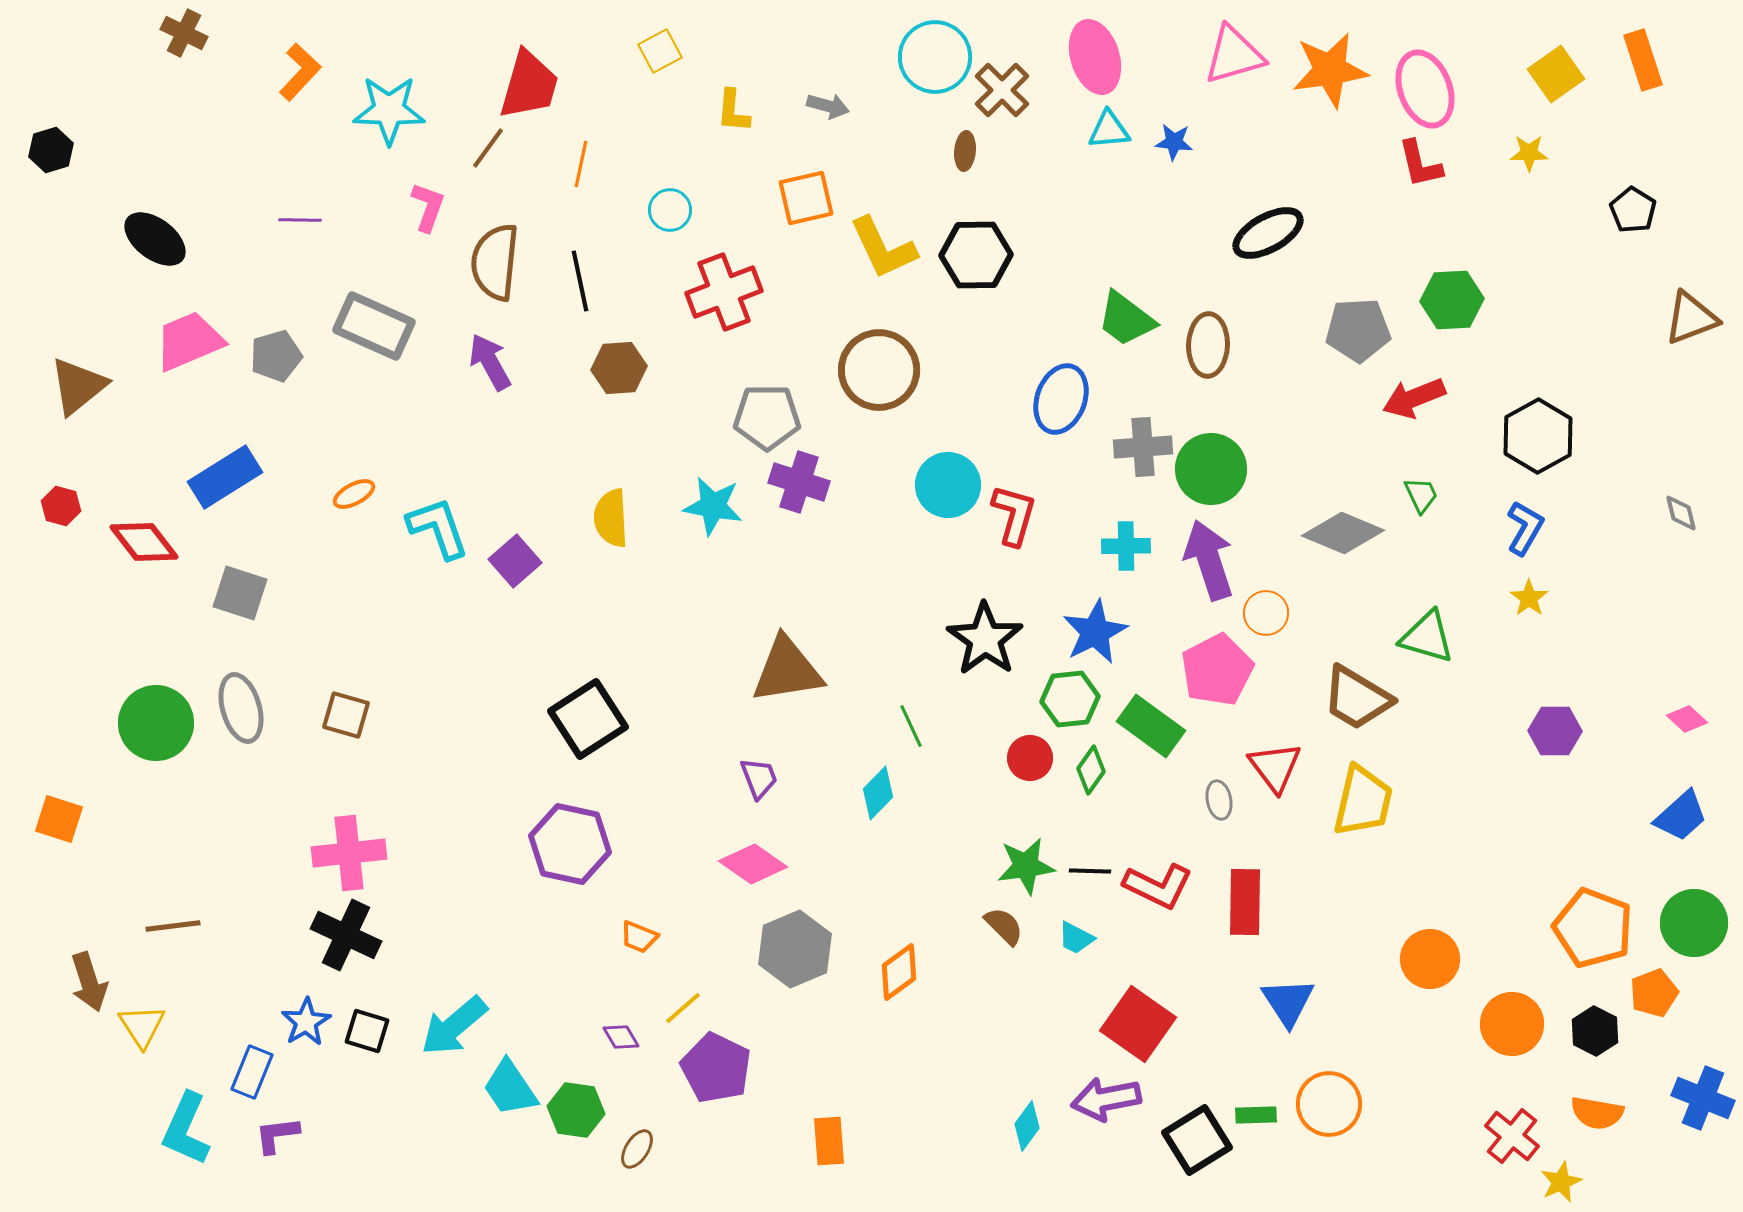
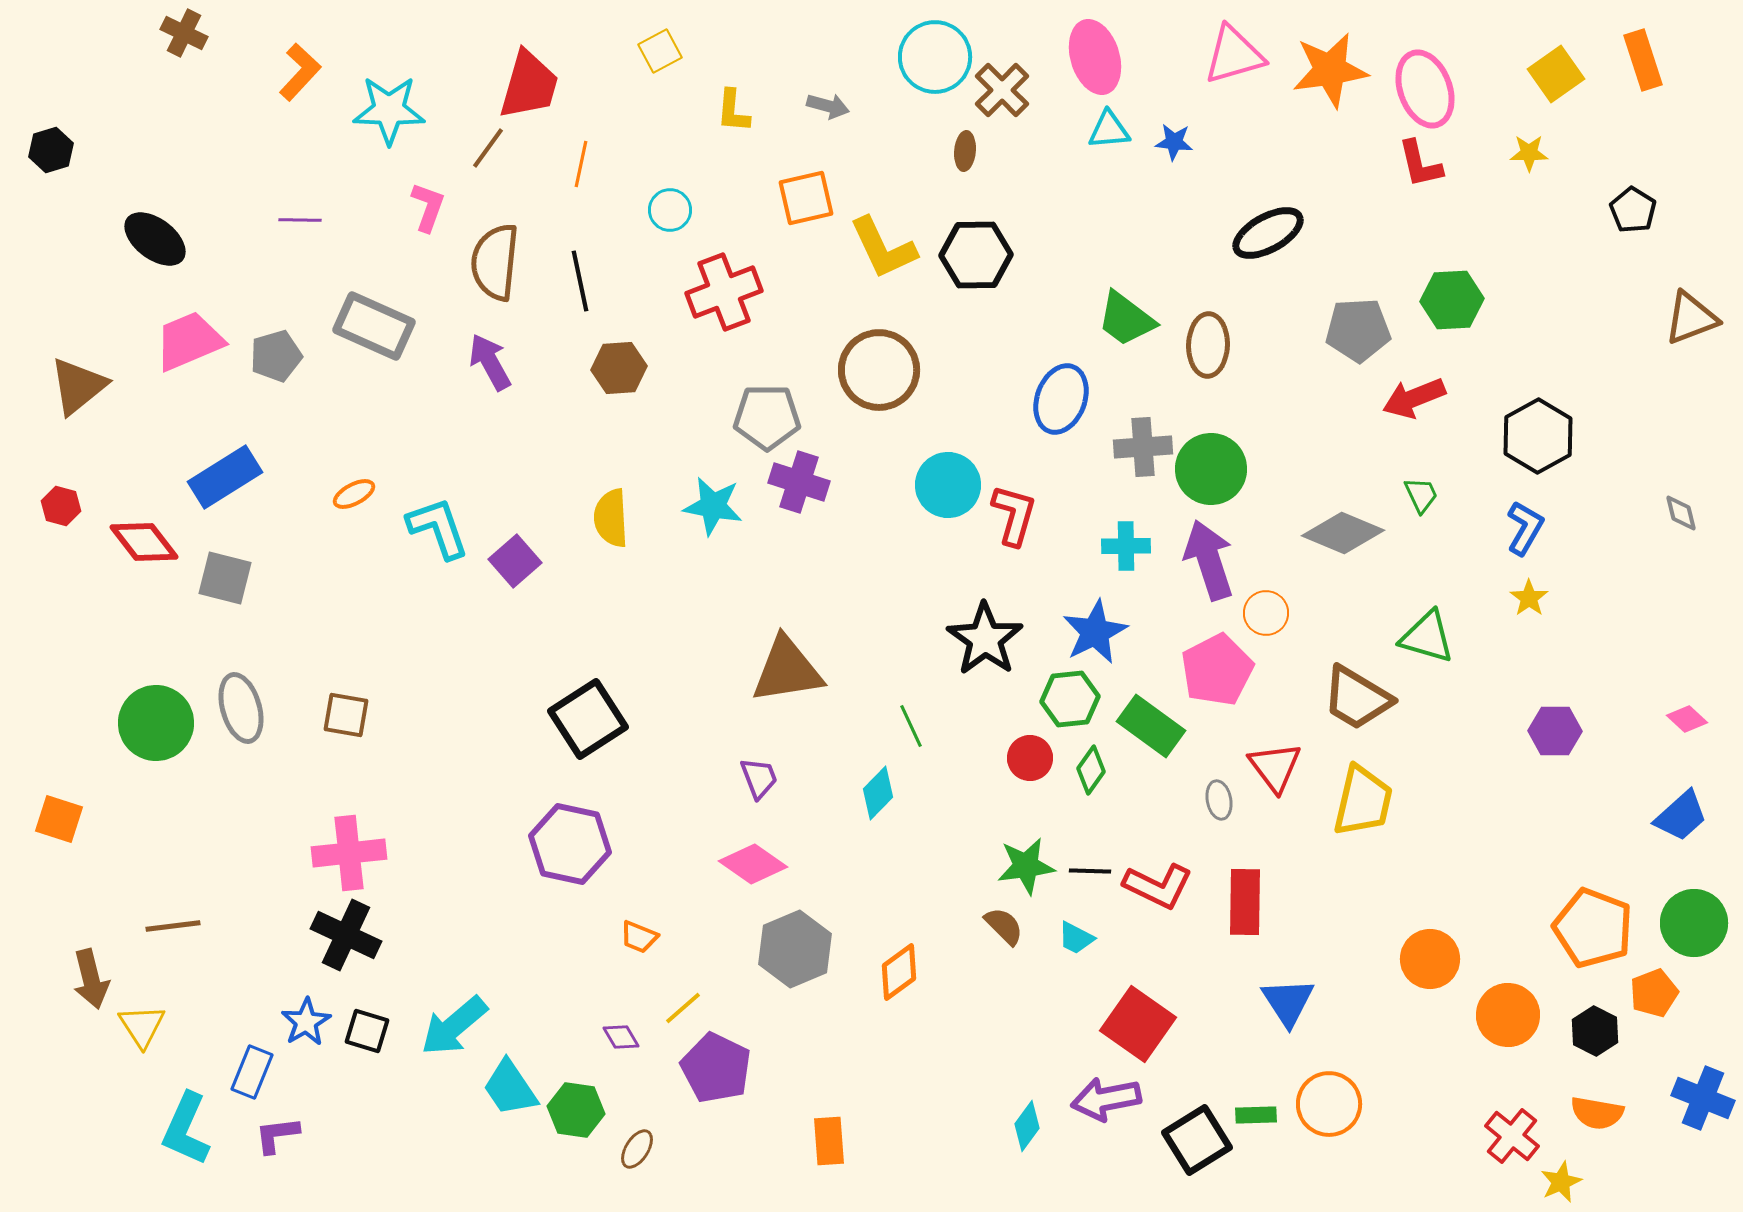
gray square at (240, 593): moved 15 px left, 15 px up; rotated 4 degrees counterclockwise
brown square at (346, 715): rotated 6 degrees counterclockwise
brown arrow at (89, 982): moved 2 px right, 3 px up; rotated 4 degrees clockwise
orange circle at (1512, 1024): moved 4 px left, 9 px up
